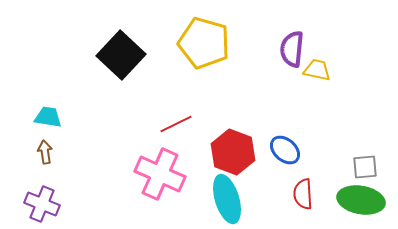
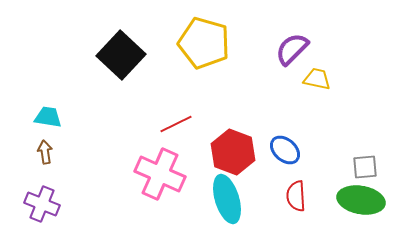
purple semicircle: rotated 39 degrees clockwise
yellow trapezoid: moved 9 px down
red semicircle: moved 7 px left, 2 px down
